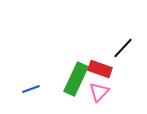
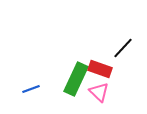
pink triangle: rotated 30 degrees counterclockwise
